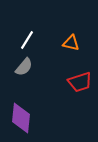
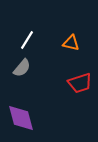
gray semicircle: moved 2 px left, 1 px down
red trapezoid: moved 1 px down
purple diamond: rotated 20 degrees counterclockwise
